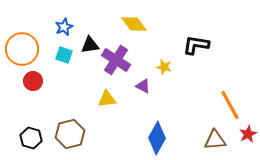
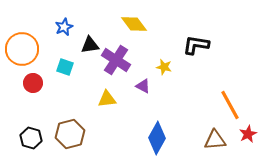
cyan square: moved 1 px right, 12 px down
red circle: moved 2 px down
